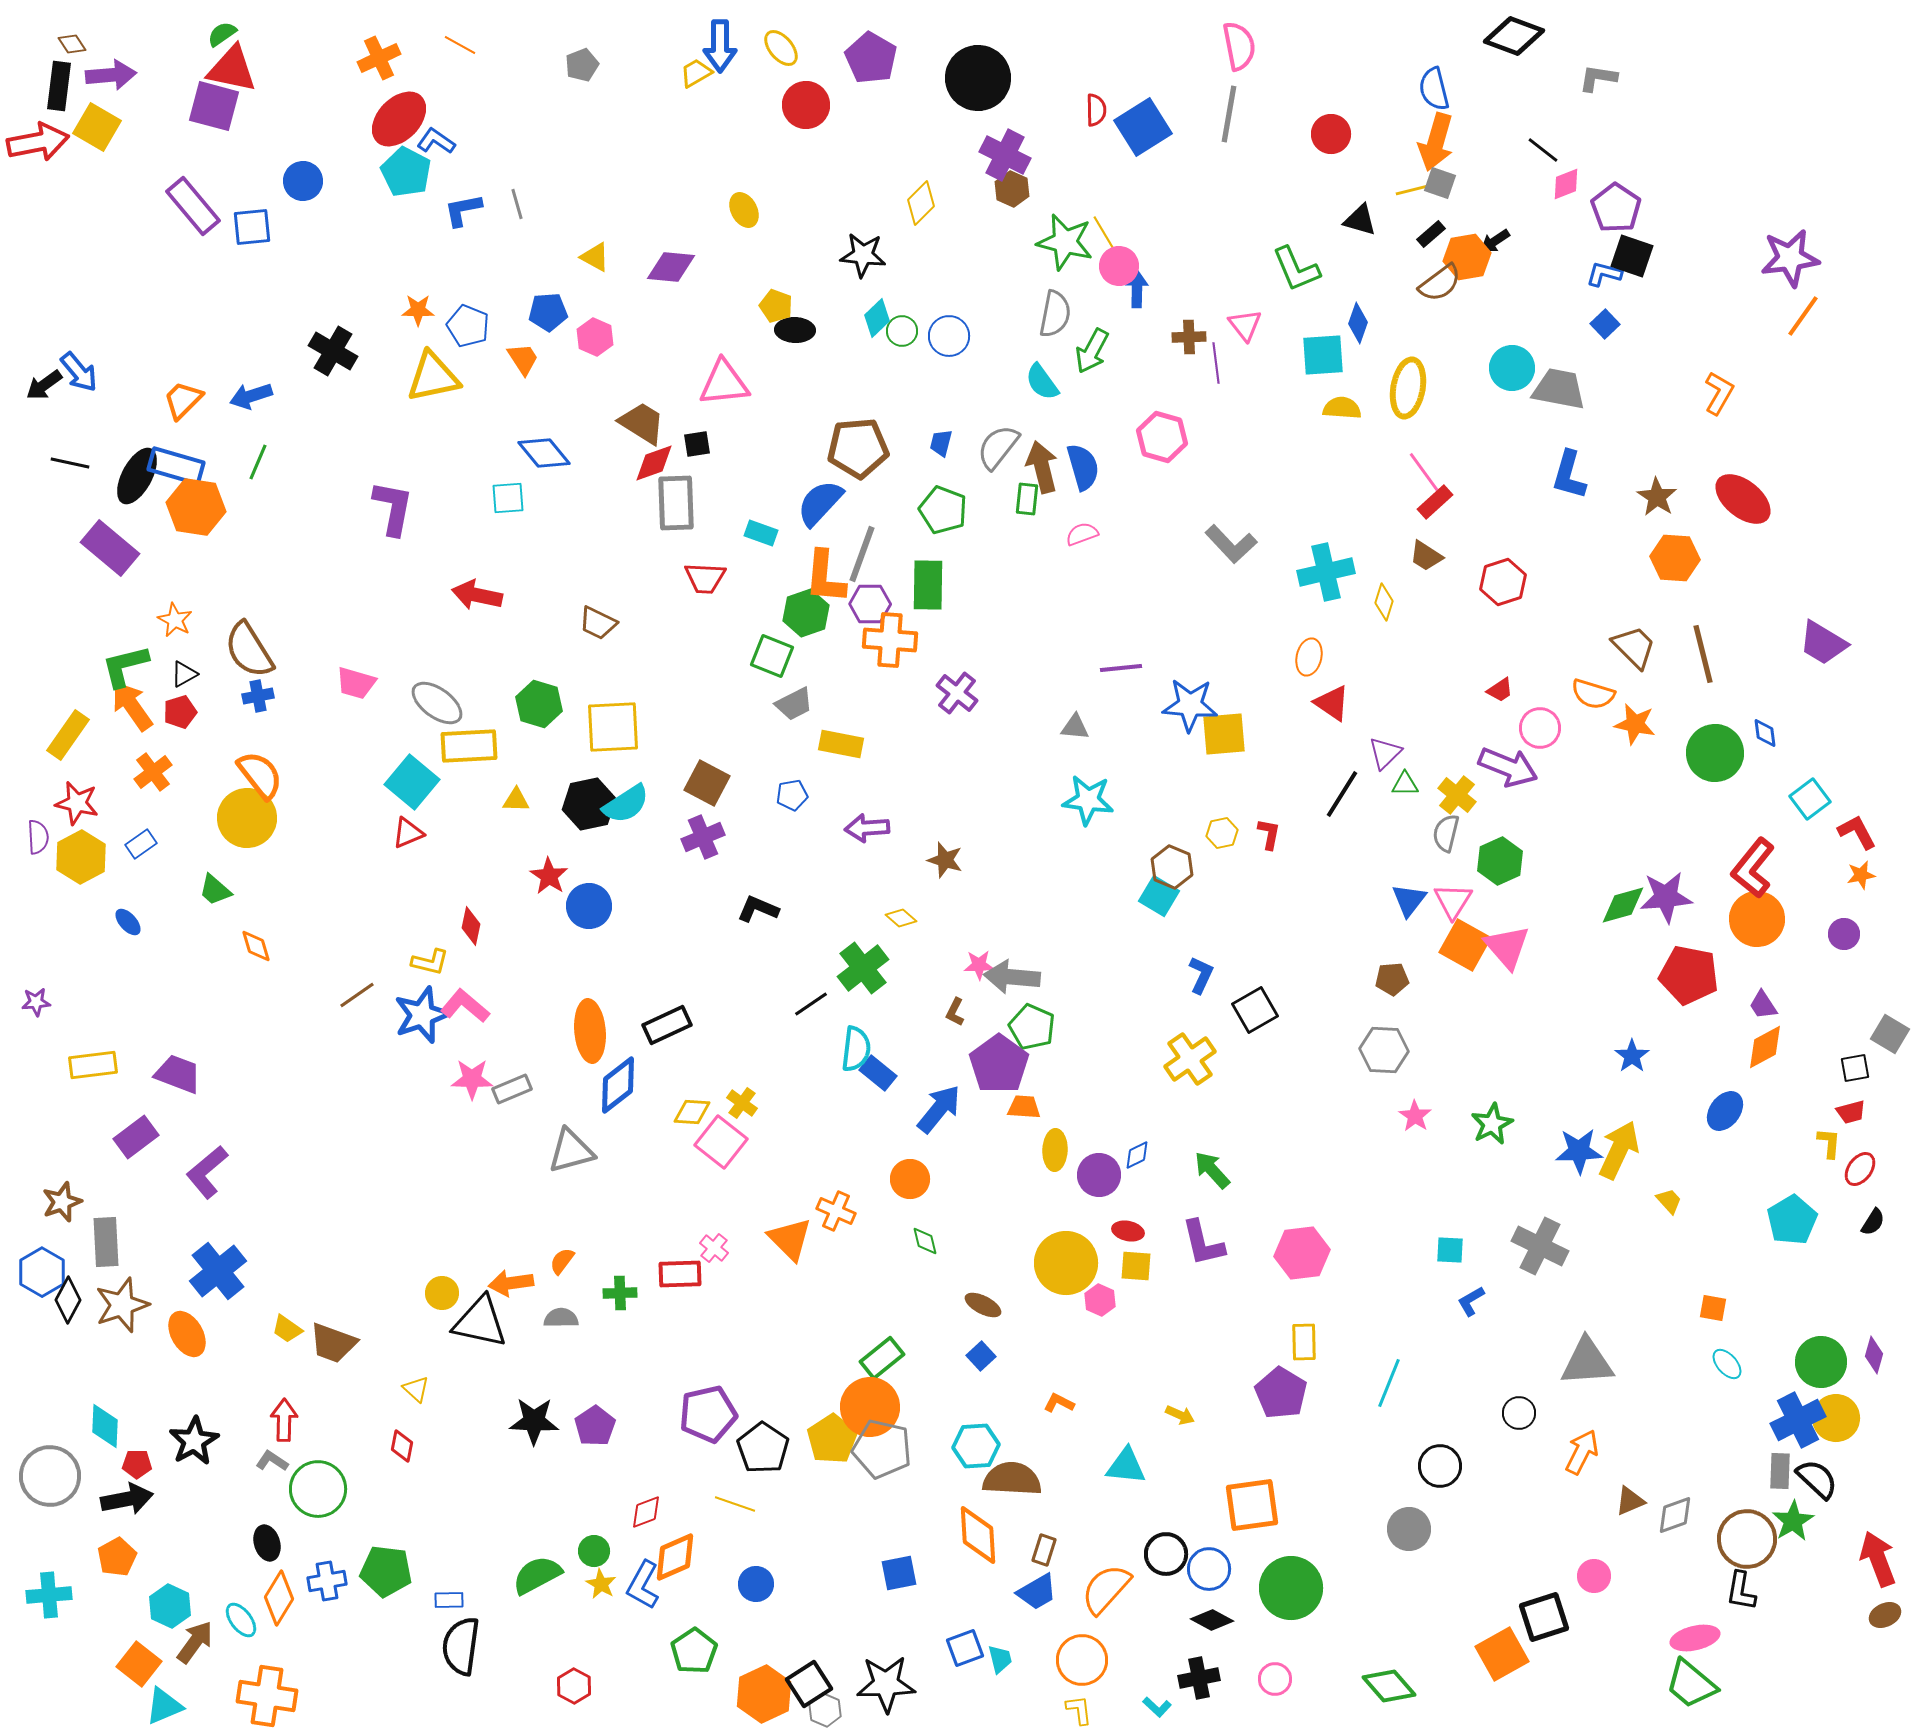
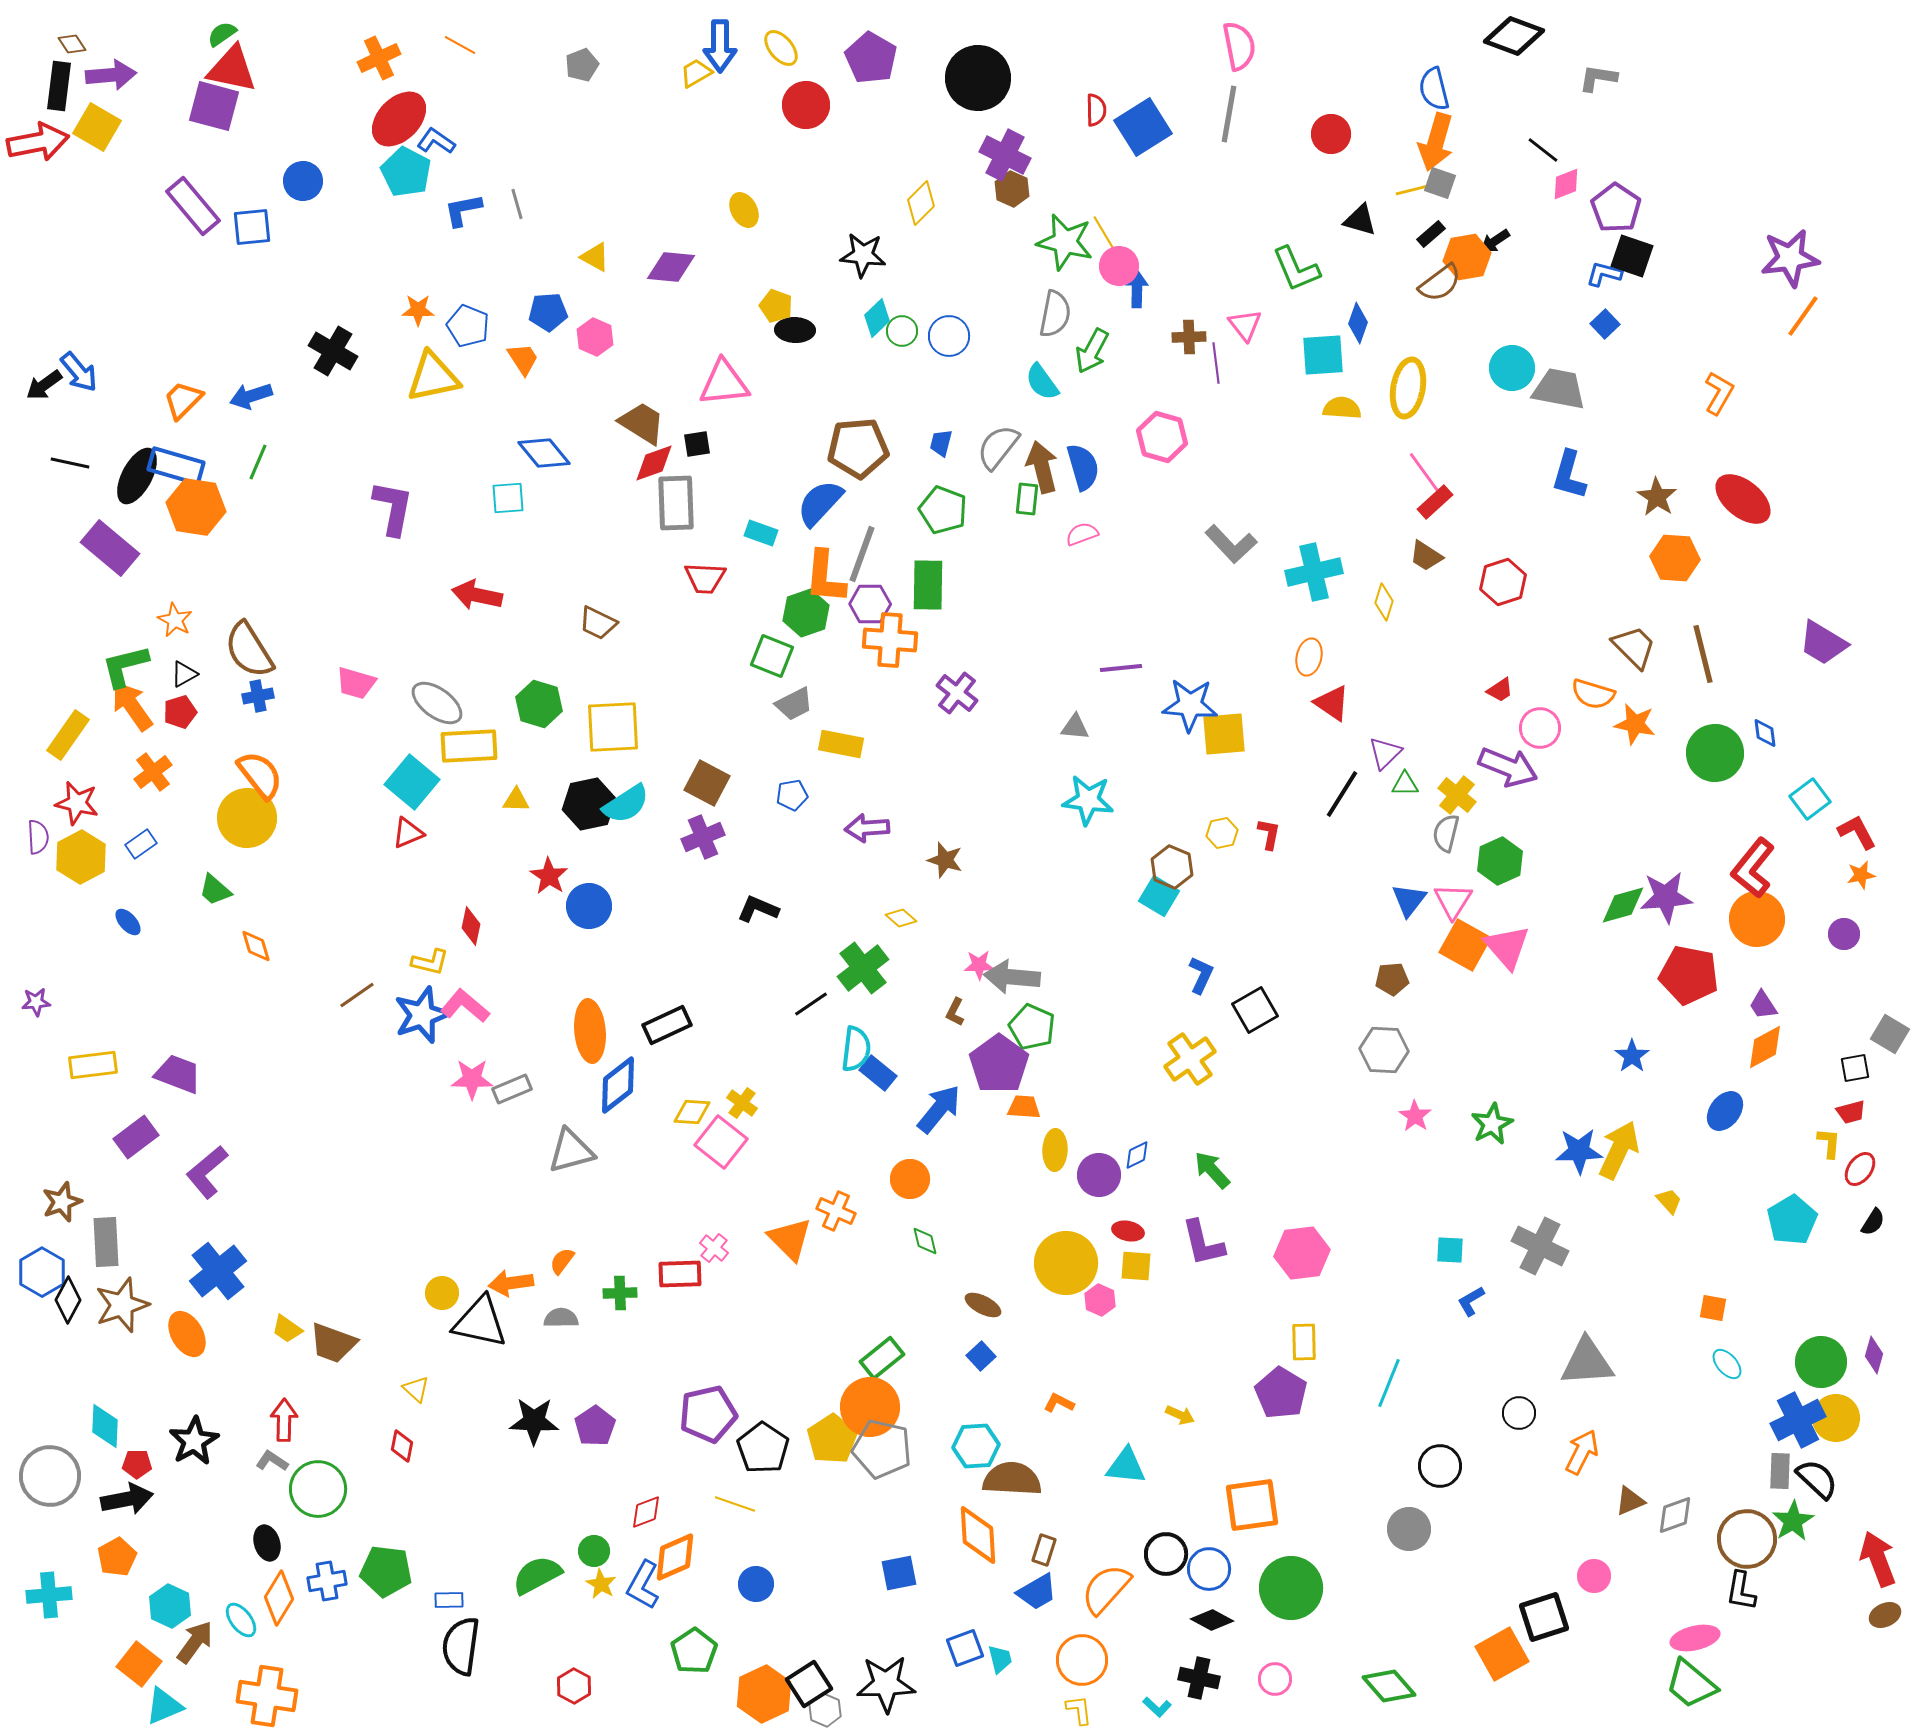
cyan cross at (1326, 572): moved 12 px left
black cross at (1199, 1678): rotated 24 degrees clockwise
